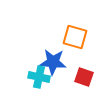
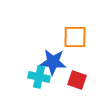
orange square: rotated 15 degrees counterclockwise
red square: moved 7 px left, 3 px down
